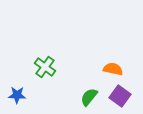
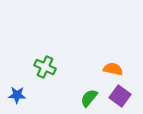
green cross: rotated 10 degrees counterclockwise
green semicircle: moved 1 px down
